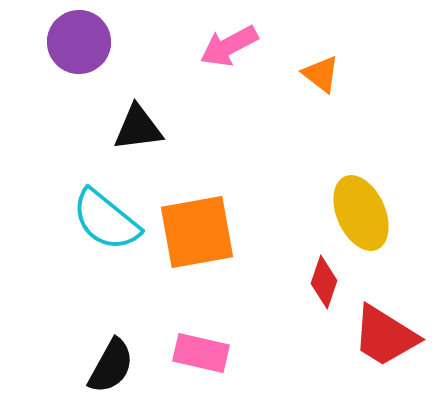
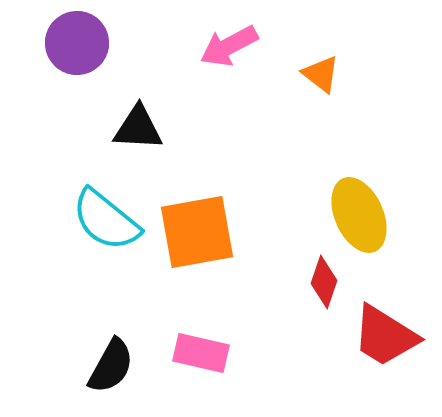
purple circle: moved 2 px left, 1 px down
black triangle: rotated 10 degrees clockwise
yellow ellipse: moved 2 px left, 2 px down
